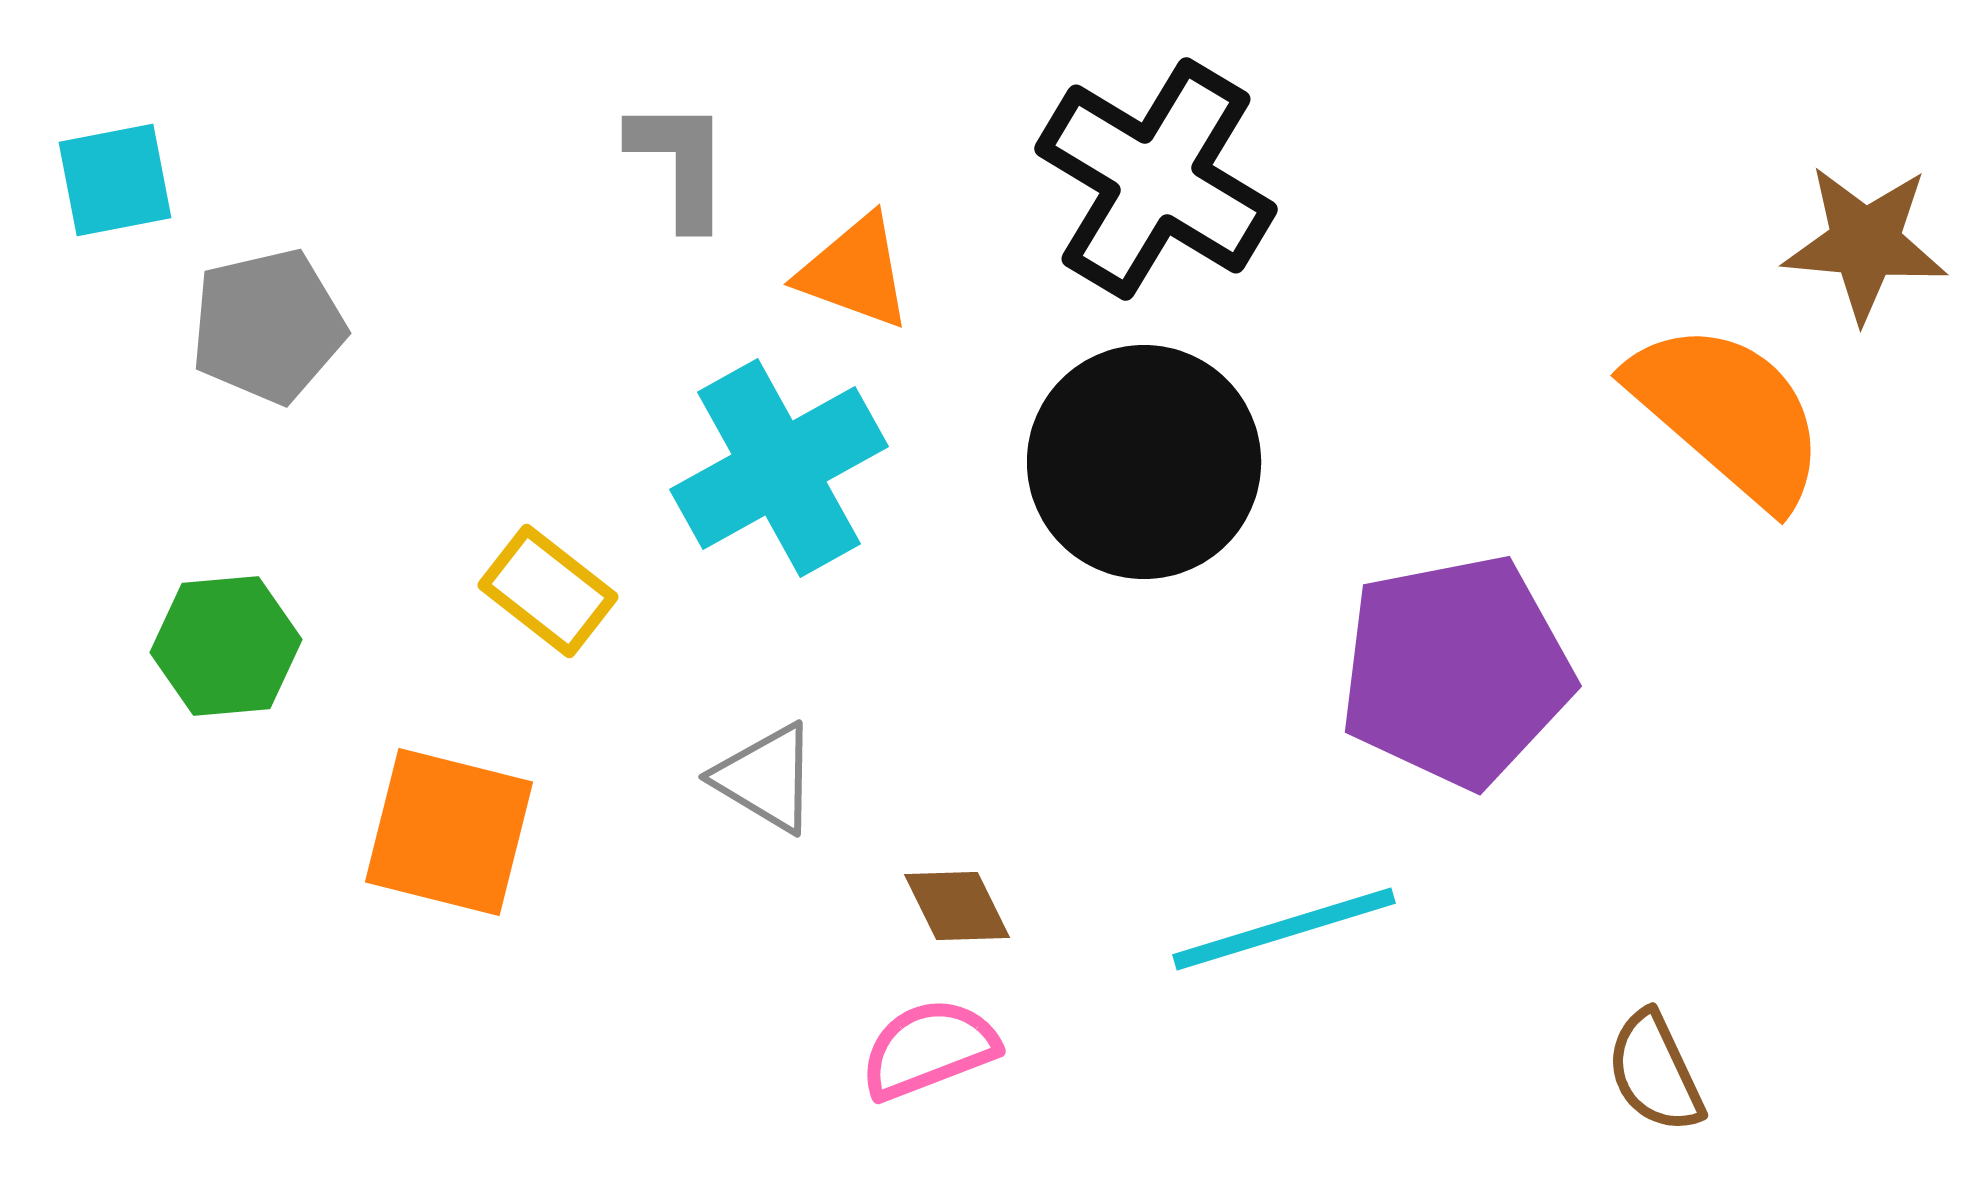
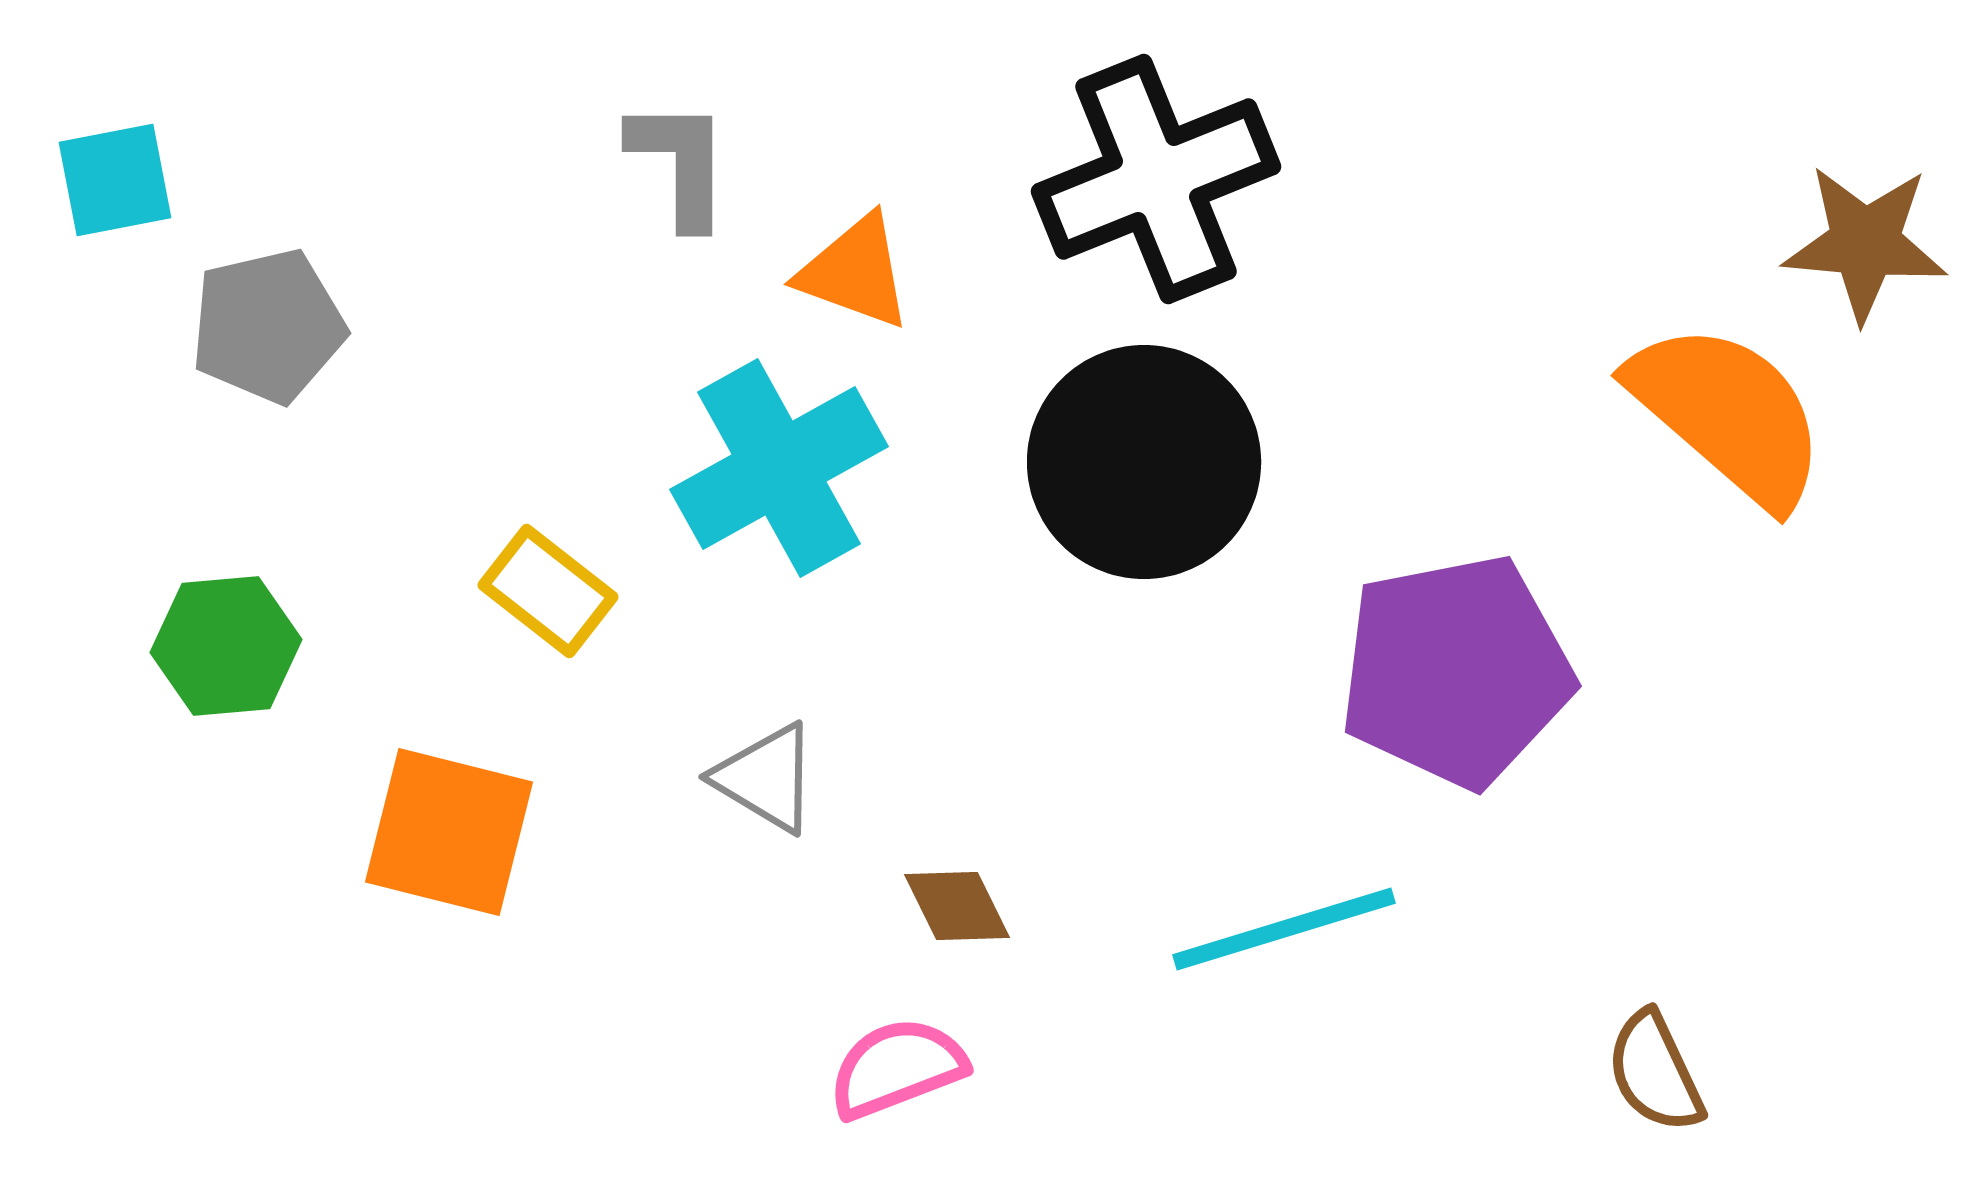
black cross: rotated 37 degrees clockwise
pink semicircle: moved 32 px left, 19 px down
